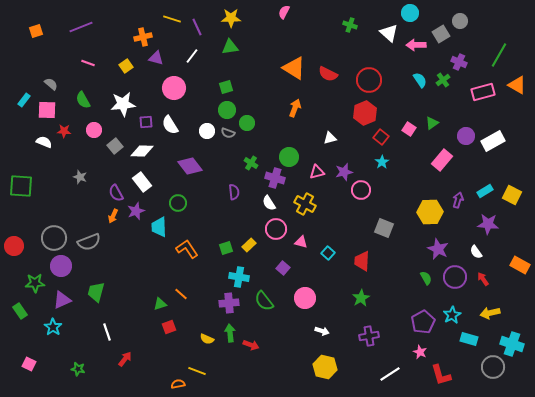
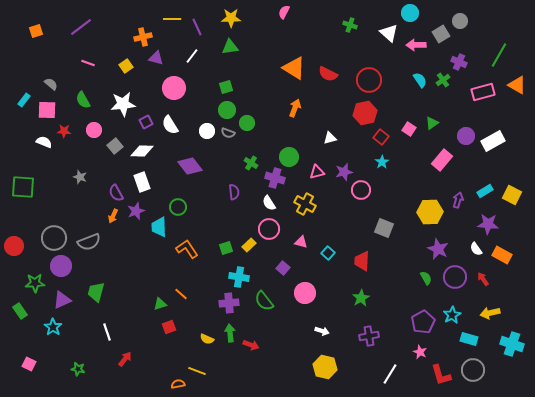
yellow line at (172, 19): rotated 18 degrees counterclockwise
purple line at (81, 27): rotated 15 degrees counterclockwise
red hexagon at (365, 113): rotated 10 degrees clockwise
purple square at (146, 122): rotated 24 degrees counterclockwise
white rectangle at (142, 182): rotated 18 degrees clockwise
green square at (21, 186): moved 2 px right, 1 px down
green circle at (178, 203): moved 4 px down
pink circle at (276, 229): moved 7 px left
white semicircle at (476, 252): moved 3 px up
orange rectangle at (520, 265): moved 18 px left, 10 px up
pink circle at (305, 298): moved 5 px up
gray circle at (493, 367): moved 20 px left, 3 px down
white line at (390, 374): rotated 25 degrees counterclockwise
